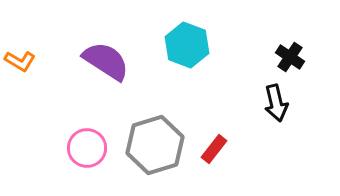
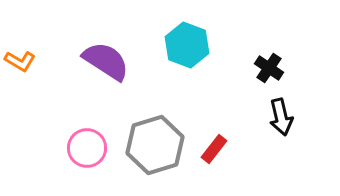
black cross: moved 21 px left, 11 px down
black arrow: moved 5 px right, 14 px down
